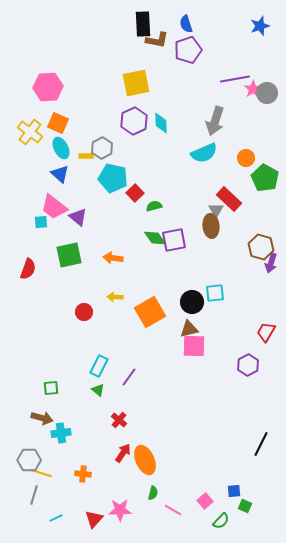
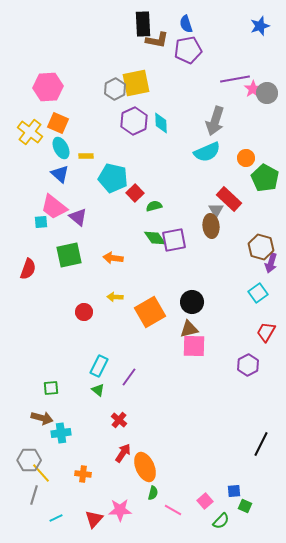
purple pentagon at (188, 50): rotated 8 degrees clockwise
gray hexagon at (102, 148): moved 13 px right, 59 px up
cyan semicircle at (204, 153): moved 3 px right, 1 px up
cyan square at (215, 293): moved 43 px right; rotated 30 degrees counterclockwise
orange ellipse at (145, 460): moved 7 px down
yellow line at (41, 473): rotated 30 degrees clockwise
